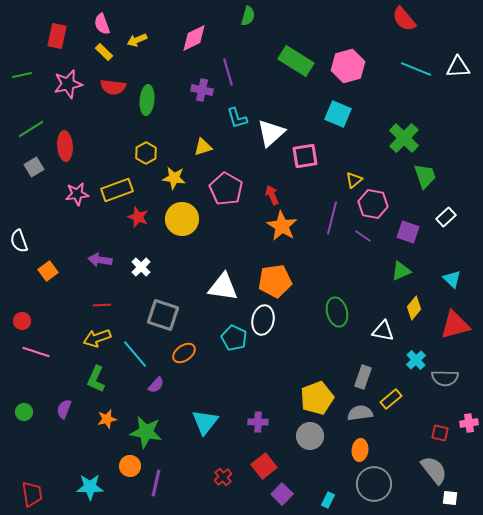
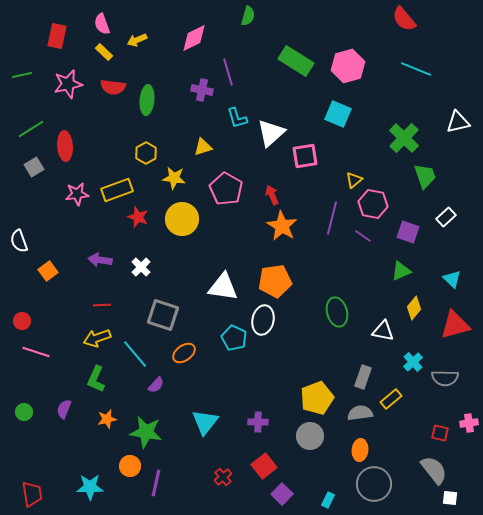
white triangle at (458, 67): moved 55 px down; rotated 10 degrees counterclockwise
cyan cross at (416, 360): moved 3 px left, 2 px down
